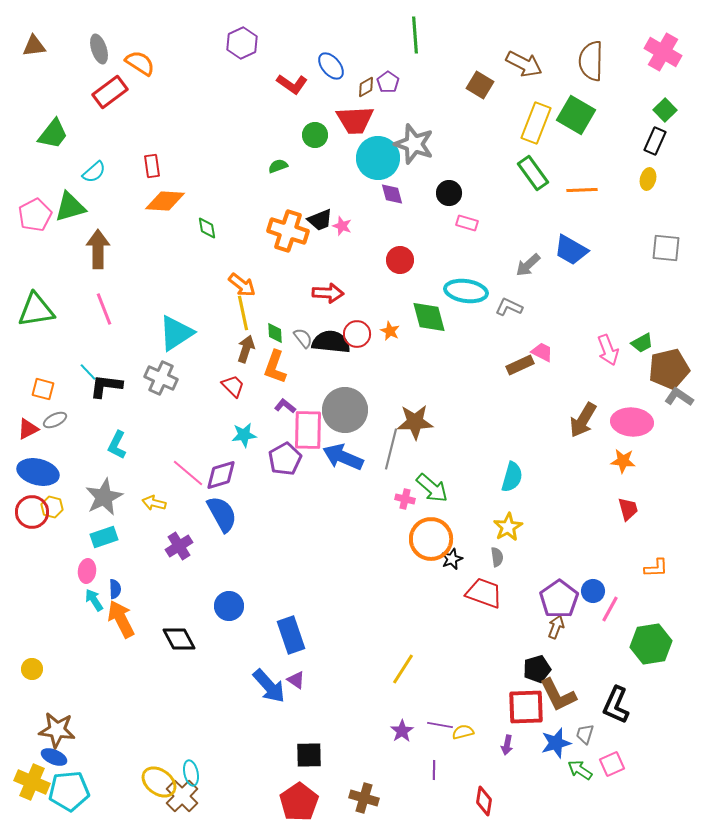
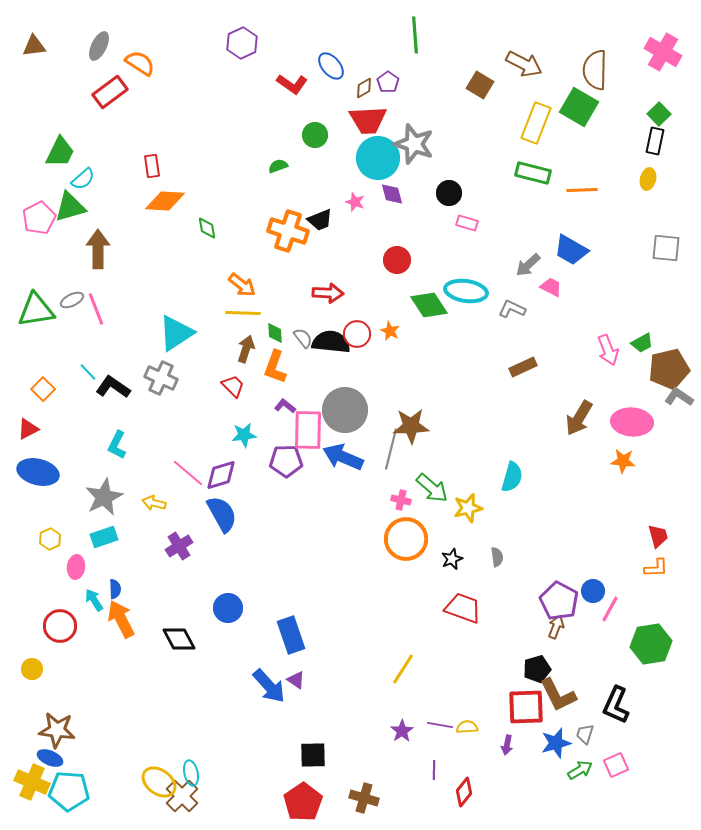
gray ellipse at (99, 49): moved 3 px up; rotated 44 degrees clockwise
brown semicircle at (591, 61): moved 4 px right, 9 px down
brown diamond at (366, 87): moved 2 px left, 1 px down
green square at (665, 110): moved 6 px left, 4 px down
green square at (576, 115): moved 3 px right, 8 px up
red trapezoid at (355, 120): moved 13 px right
green trapezoid at (53, 134): moved 7 px right, 18 px down; rotated 12 degrees counterclockwise
black rectangle at (655, 141): rotated 12 degrees counterclockwise
cyan semicircle at (94, 172): moved 11 px left, 7 px down
green rectangle at (533, 173): rotated 40 degrees counterclockwise
pink pentagon at (35, 215): moved 4 px right, 3 px down
pink star at (342, 226): moved 13 px right, 24 px up
red circle at (400, 260): moved 3 px left
gray L-shape at (509, 307): moved 3 px right, 2 px down
pink line at (104, 309): moved 8 px left
yellow line at (243, 313): rotated 76 degrees counterclockwise
green diamond at (429, 317): moved 12 px up; rotated 18 degrees counterclockwise
pink trapezoid at (542, 352): moved 9 px right, 65 px up
brown rectangle at (520, 365): moved 3 px right, 2 px down
black L-shape at (106, 386): moved 7 px right, 1 px down; rotated 28 degrees clockwise
orange square at (43, 389): rotated 30 degrees clockwise
gray ellipse at (55, 420): moved 17 px right, 120 px up
brown arrow at (583, 420): moved 4 px left, 2 px up
brown star at (415, 422): moved 4 px left, 4 px down
purple pentagon at (285, 459): moved 1 px right, 2 px down; rotated 28 degrees clockwise
pink cross at (405, 499): moved 4 px left, 1 px down
yellow hexagon at (52, 507): moved 2 px left, 32 px down; rotated 20 degrees clockwise
red trapezoid at (628, 509): moved 30 px right, 27 px down
red circle at (32, 512): moved 28 px right, 114 px down
yellow star at (508, 527): moved 40 px left, 19 px up; rotated 16 degrees clockwise
orange circle at (431, 539): moved 25 px left
pink ellipse at (87, 571): moved 11 px left, 4 px up
red trapezoid at (484, 593): moved 21 px left, 15 px down
purple pentagon at (559, 599): moved 2 px down; rotated 9 degrees counterclockwise
blue circle at (229, 606): moved 1 px left, 2 px down
yellow semicircle at (463, 732): moved 4 px right, 5 px up; rotated 10 degrees clockwise
black square at (309, 755): moved 4 px right
blue ellipse at (54, 757): moved 4 px left, 1 px down
pink square at (612, 764): moved 4 px right, 1 px down
green arrow at (580, 770): rotated 115 degrees clockwise
cyan pentagon at (69, 791): rotated 9 degrees clockwise
red diamond at (484, 801): moved 20 px left, 9 px up; rotated 28 degrees clockwise
red pentagon at (299, 802): moved 4 px right
